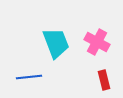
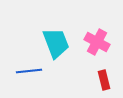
blue line: moved 6 px up
